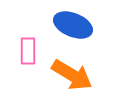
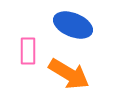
orange arrow: moved 3 px left, 1 px up
